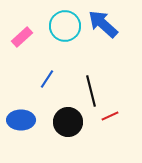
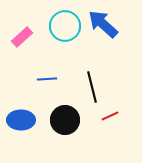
blue line: rotated 54 degrees clockwise
black line: moved 1 px right, 4 px up
black circle: moved 3 px left, 2 px up
